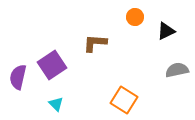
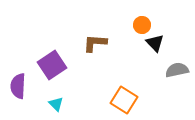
orange circle: moved 7 px right, 8 px down
black triangle: moved 11 px left, 12 px down; rotated 48 degrees counterclockwise
purple semicircle: moved 9 px down; rotated 10 degrees counterclockwise
